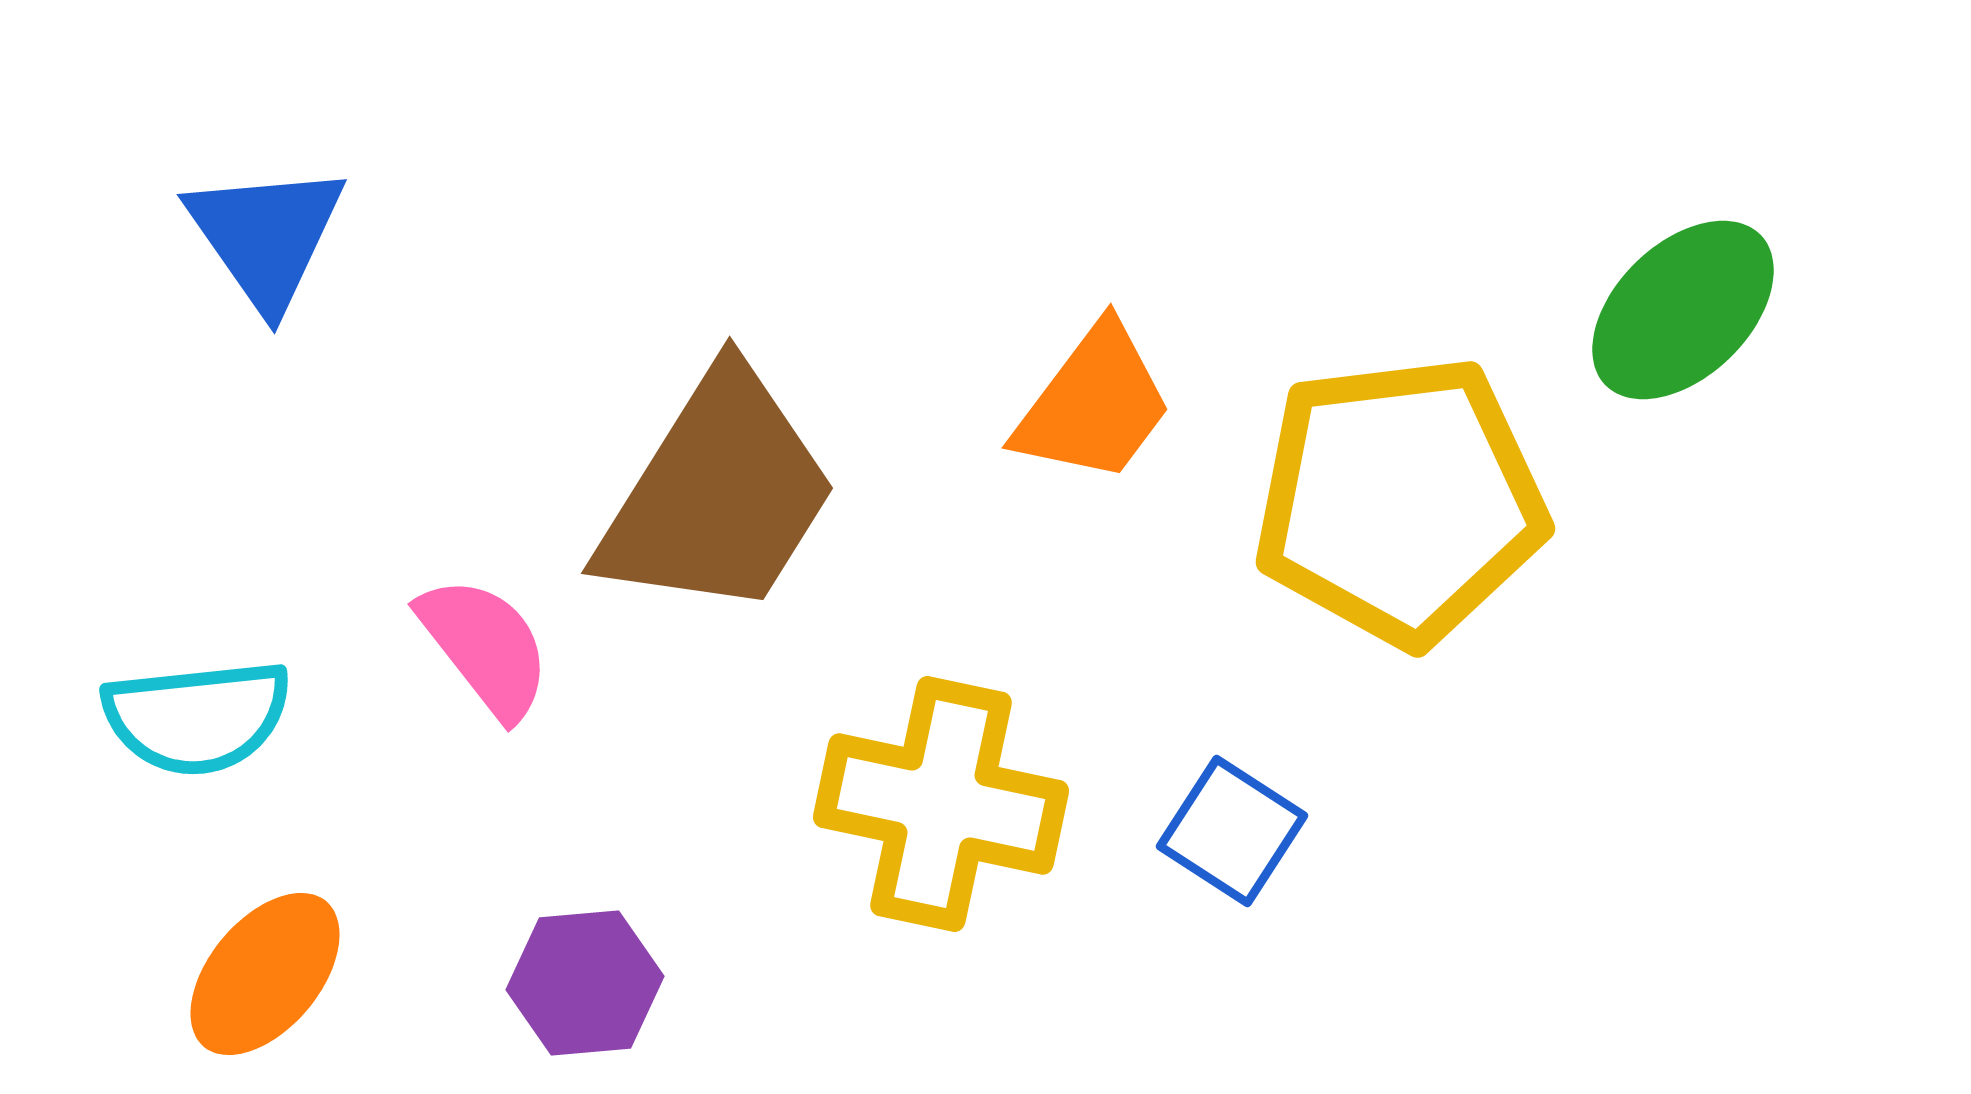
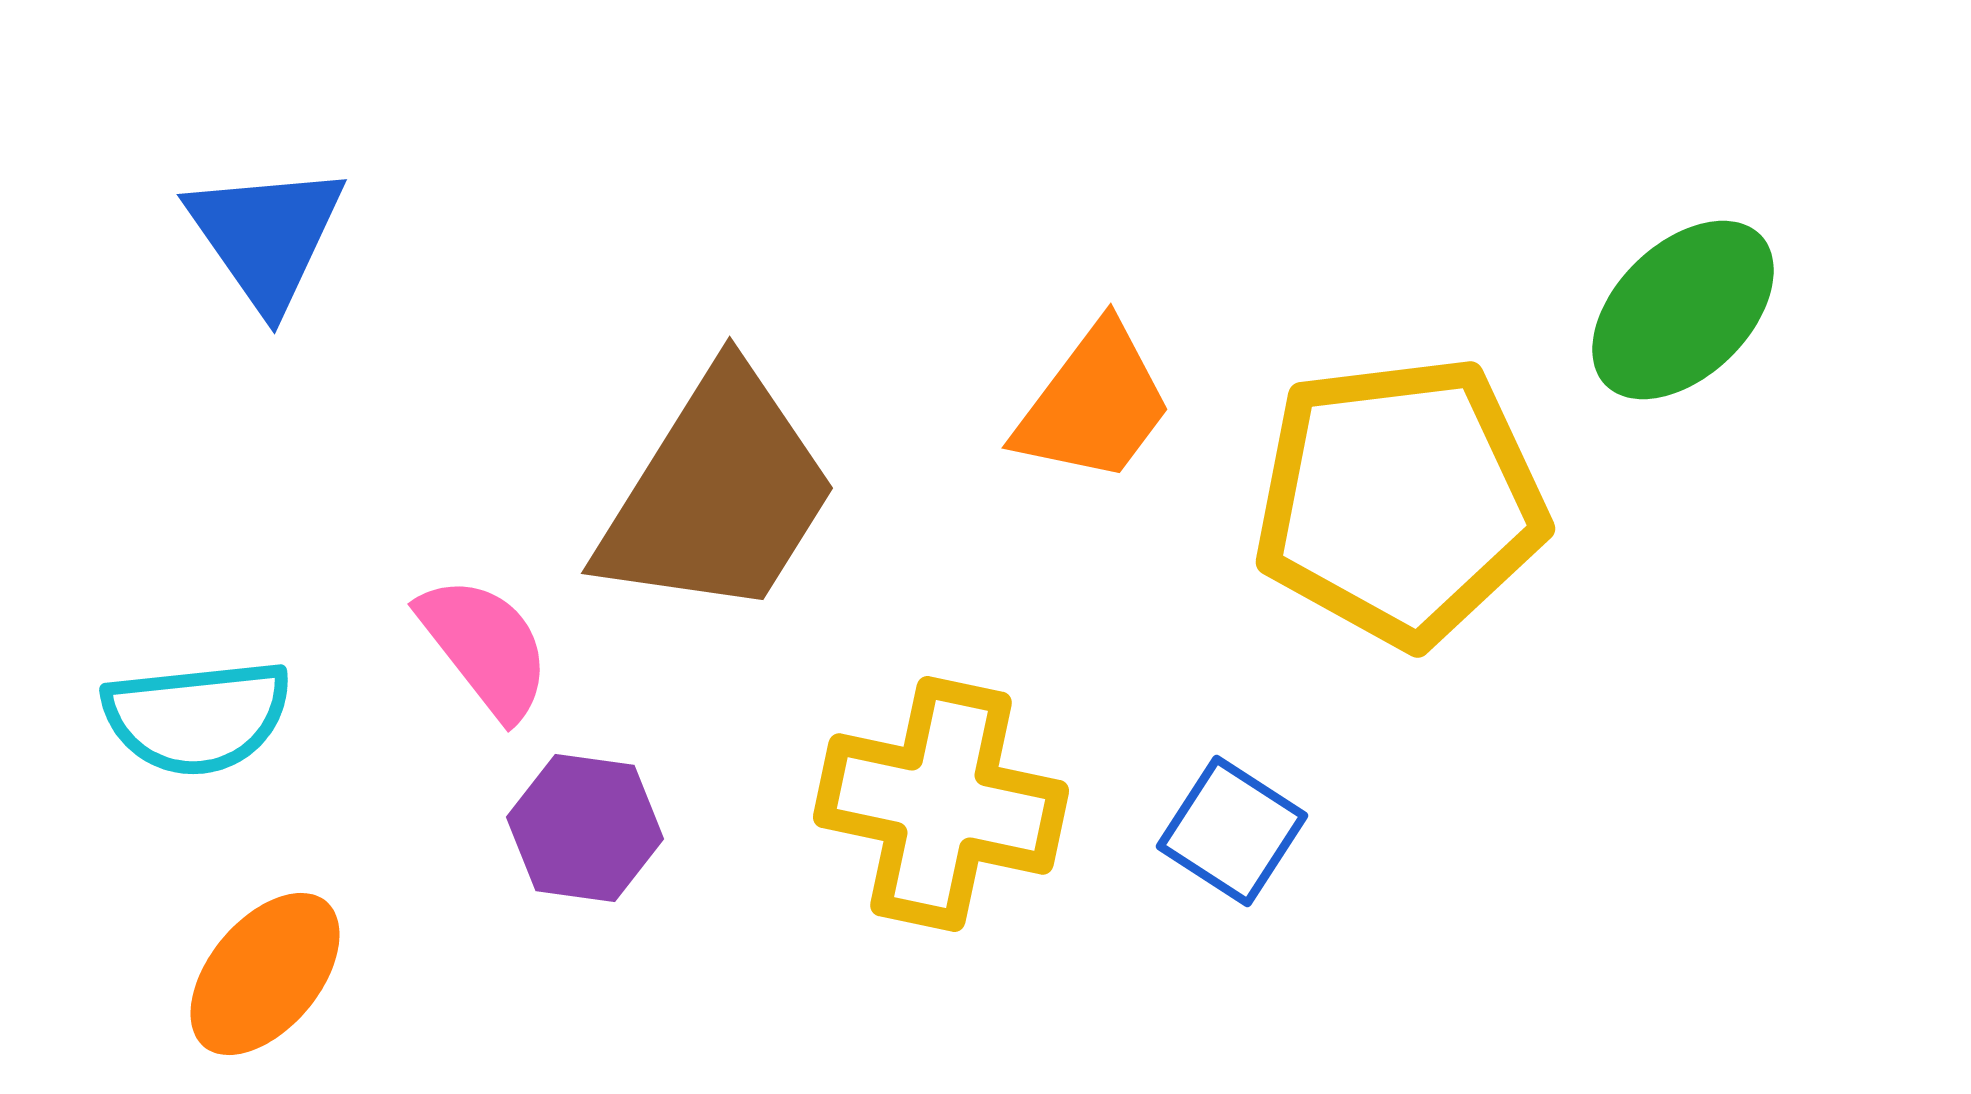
purple hexagon: moved 155 px up; rotated 13 degrees clockwise
